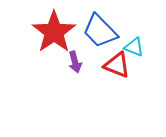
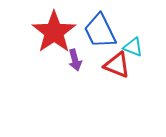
blue trapezoid: rotated 18 degrees clockwise
cyan triangle: moved 1 px left
purple arrow: moved 2 px up
